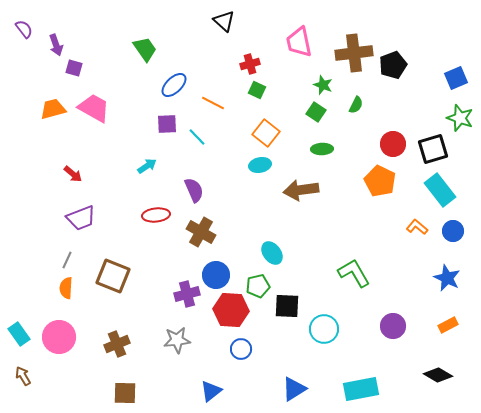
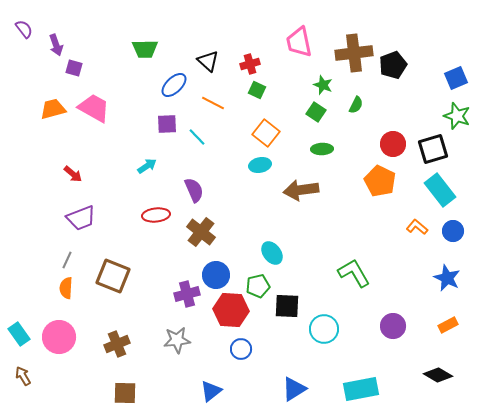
black triangle at (224, 21): moved 16 px left, 40 px down
green trapezoid at (145, 49): rotated 124 degrees clockwise
green star at (460, 118): moved 3 px left, 2 px up
brown cross at (201, 232): rotated 8 degrees clockwise
